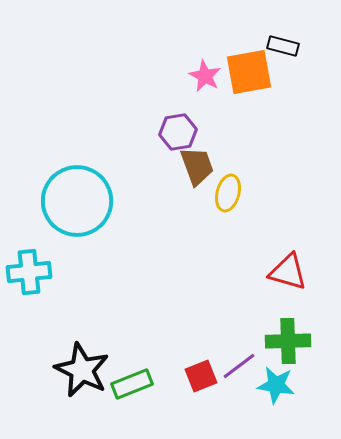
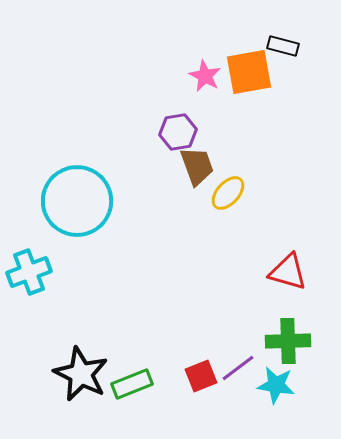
yellow ellipse: rotated 27 degrees clockwise
cyan cross: rotated 15 degrees counterclockwise
purple line: moved 1 px left, 2 px down
black star: moved 1 px left, 4 px down
